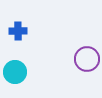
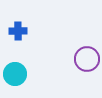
cyan circle: moved 2 px down
